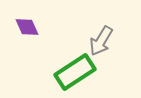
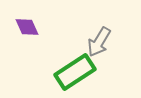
gray arrow: moved 2 px left, 1 px down
